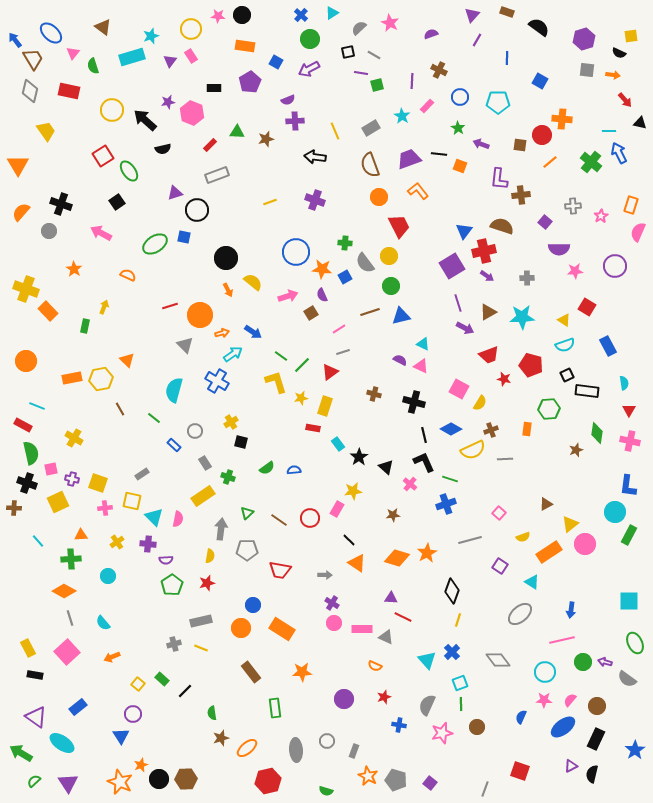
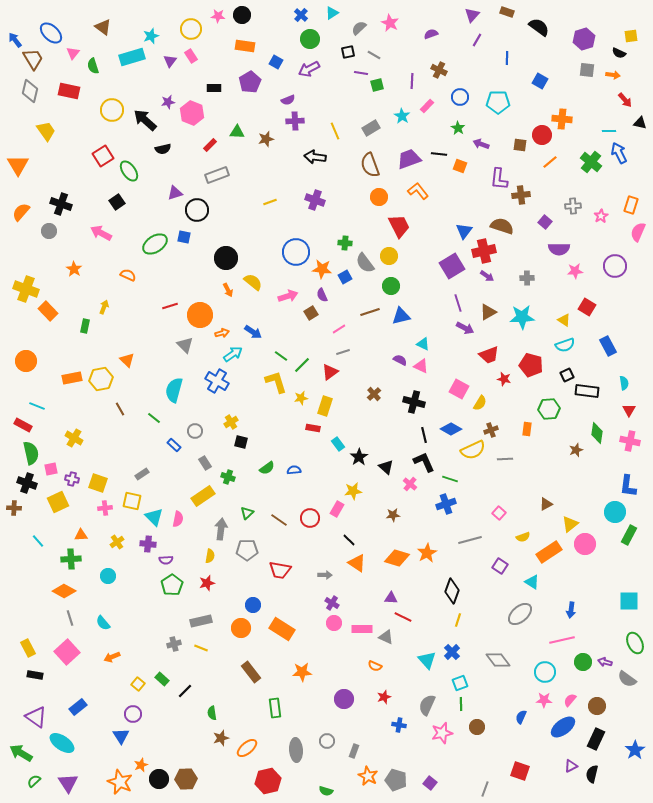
brown cross at (374, 394): rotated 32 degrees clockwise
